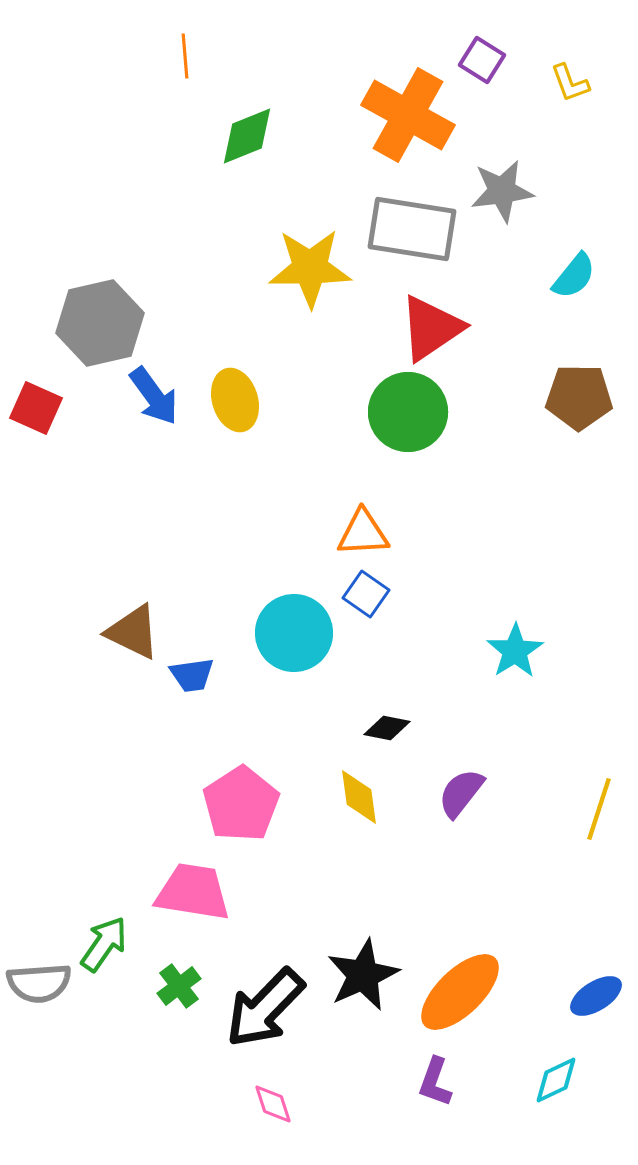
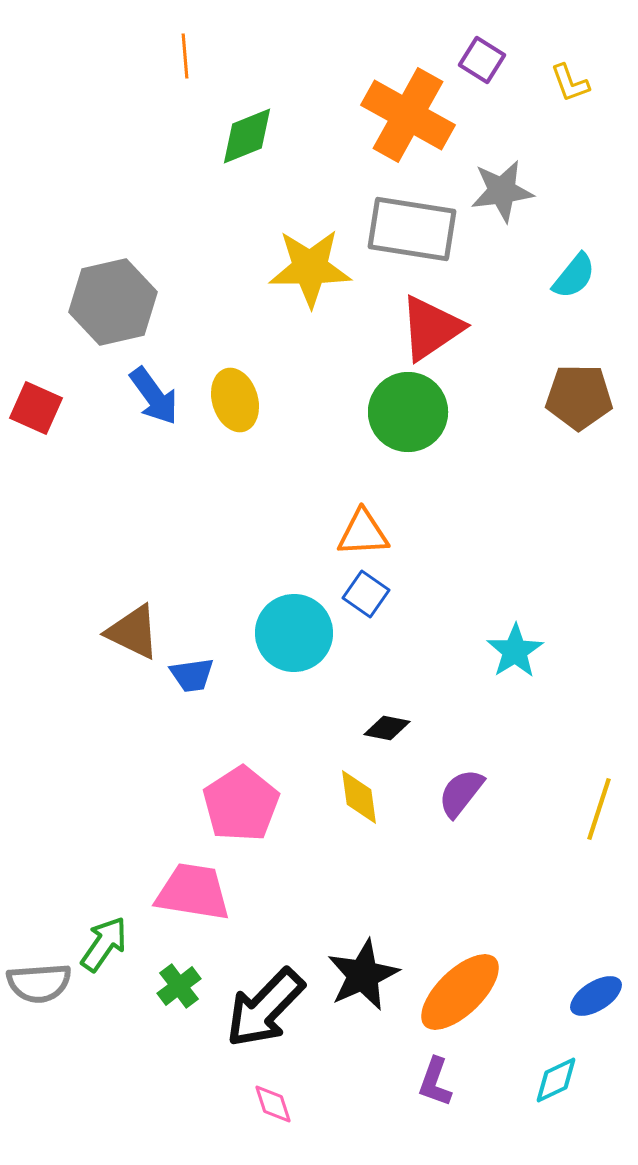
gray hexagon: moved 13 px right, 21 px up
